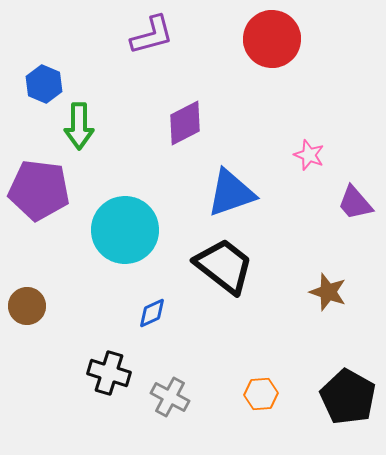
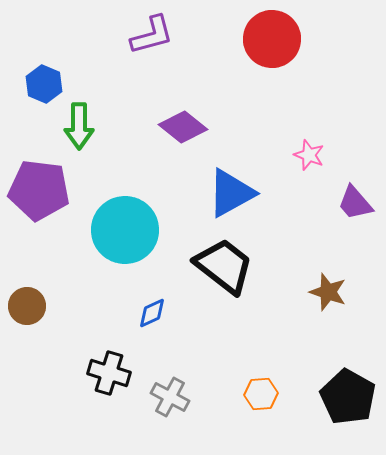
purple diamond: moved 2 px left, 4 px down; rotated 66 degrees clockwise
blue triangle: rotated 10 degrees counterclockwise
